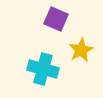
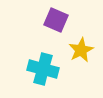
purple square: moved 1 px down
